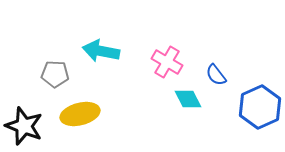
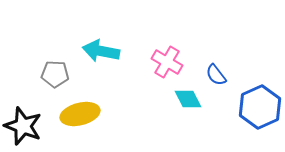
black star: moved 1 px left
